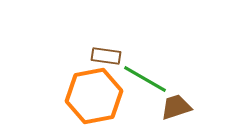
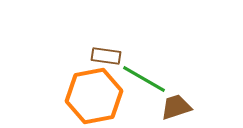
green line: moved 1 px left
